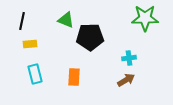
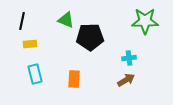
green star: moved 3 px down
orange rectangle: moved 2 px down
